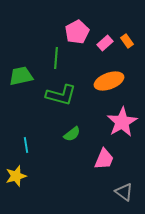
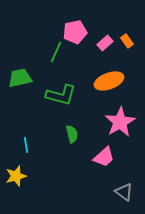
pink pentagon: moved 2 px left; rotated 15 degrees clockwise
green line: moved 6 px up; rotated 20 degrees clockwise
green trapezoid: moved 1 px left, 2 px down
pink star: moved 2 px left
green semicircle: rotated 66 degrees counterclockwise
pink trapezoid: moved 2 px up; rotated 25 degrees clockwise
